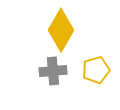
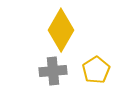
yellow pentagon: rotated 16 degrees counterclockwise
